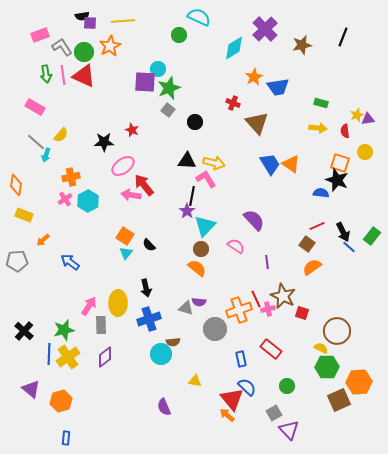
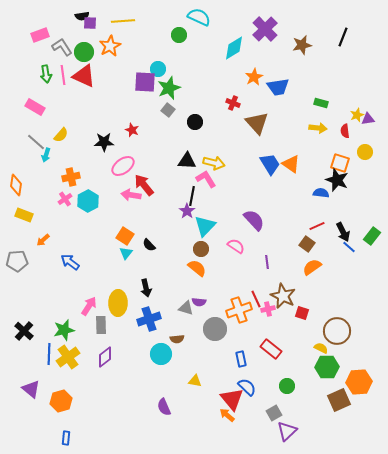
brown semicircle at (173, 342): moved 4 px right, 3 px up
purple triangle at (289, 430): moved 2 px left, 1 px down; rotated 30 degrees clockwise
